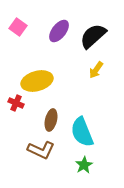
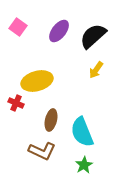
brown L-shape: moved 1 px right, 1 px down
